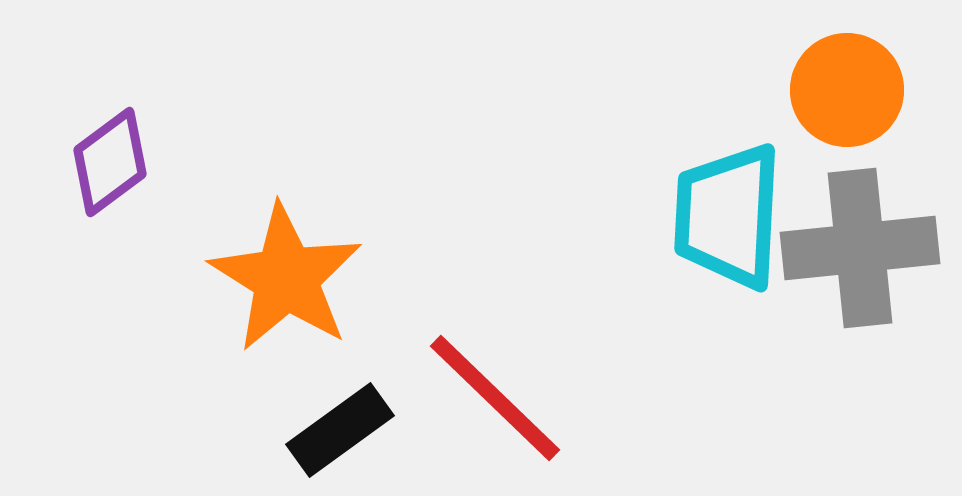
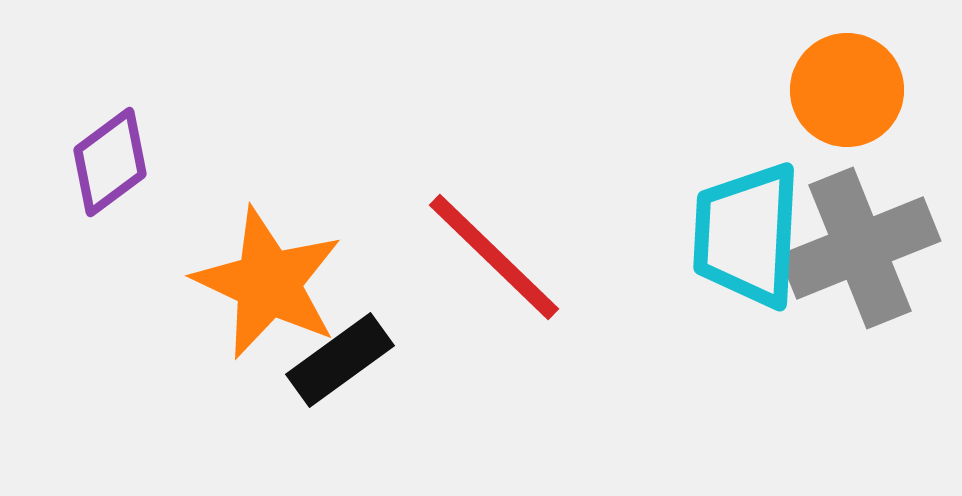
cyan trapezoid: moved 19 px right, 19 px down
gray cross: rotated 16 degrees counterclockwise
orange star: moved 18 px left, 5 px down; rotated 7 degrees counterclockwise
red line: moved 1 px left, 141 px up
black rectangle: moved 70 px up
